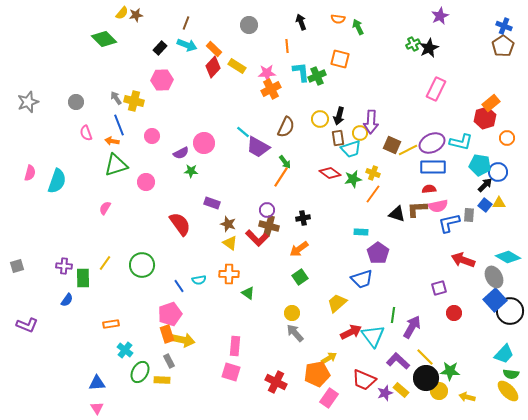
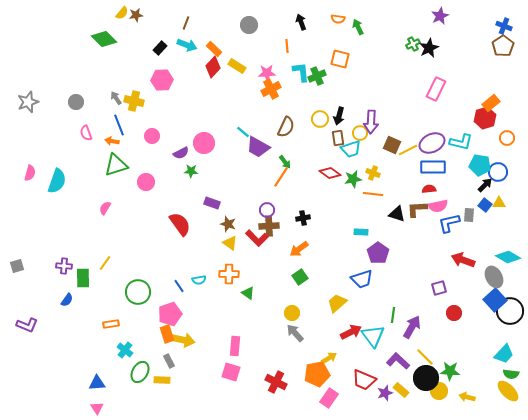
orange line at (373, 194): rotated 60 degrees clockwise
brown cross at (269, 226): rotated 18 degrees counterclockwise
green circle at (142, 265): moved 4 px left, 27 px down
